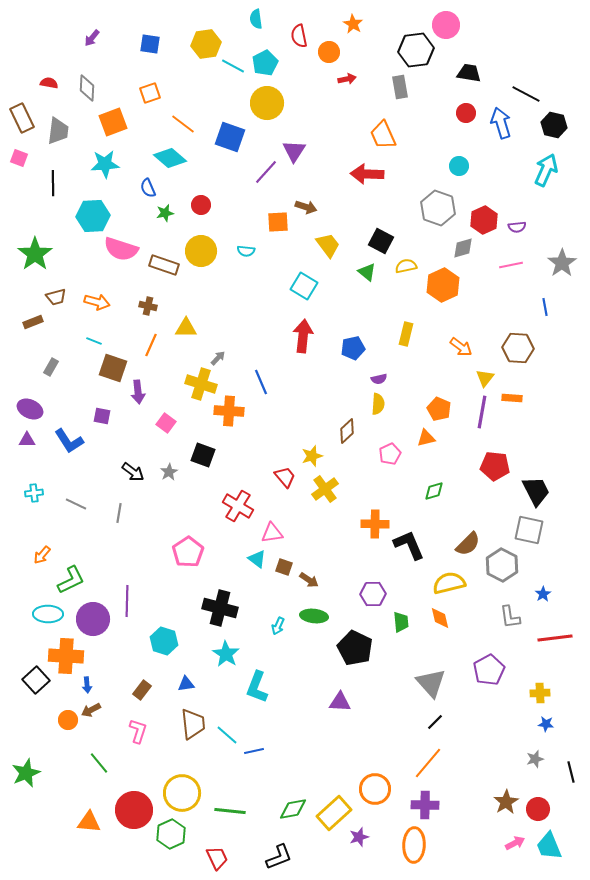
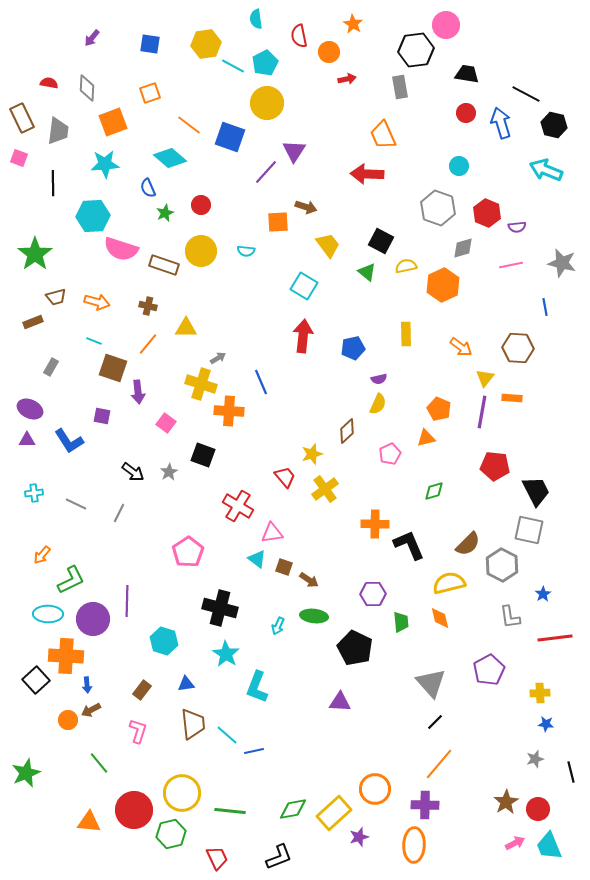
black trapezoid at (469, 73): moved 2 px left, 1 px down
orange line at (183, 124): moved 6 px right, 1 px down
cyan arrow at (546, 170): rotated 92 degrees counterclockwise
green star at (165, 213): rotated 12 degrees counterclockwise
red hexagon at (484, 220): moved 3 px right, 7 px up; rotated 12 degrees counterclockwise
gray star at (562, 263): rotated 24 degrees counterclockwise
yellow rectangle at (406, 334): rotated 15 degrees counterclockwise
orange line at (151, 345): moved 3 px left, 1 px up; rotated 15 degrees clockwise
gray arrow at (218, 358): rotated 14 degrees clockwise
yellow semicircle at (378, 404): rotated 20 degrees clockwise
yellow star at (312, 456): moved 2 px up
gray line at (119, 513): rotated 18 degrees clockwise
orange line at (428, 763): moved 11 px right, 1 px down
green hexagon at (171, 834): rotated 12 degrees clockwise
